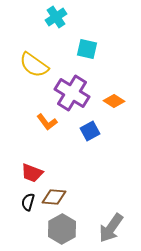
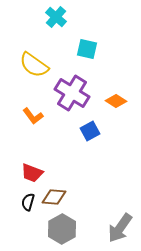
cyan cross: rotated 15 degrees counterclockwise
orange diamond: moved 2 px right
orange L-shape: moved 14 px left, 6 px up
gray arrow: moved 9 px right
